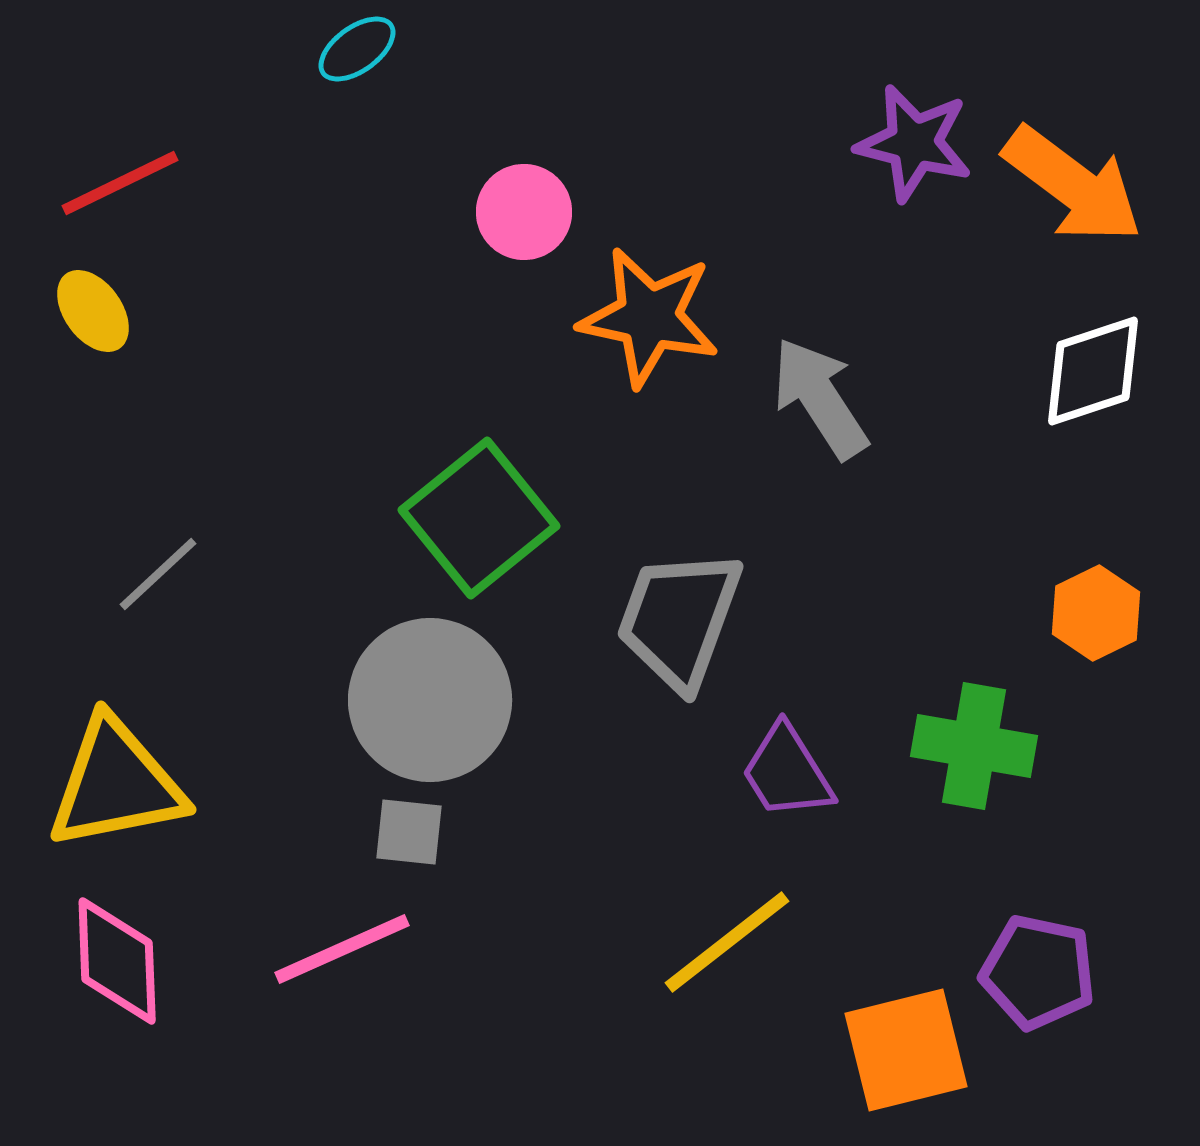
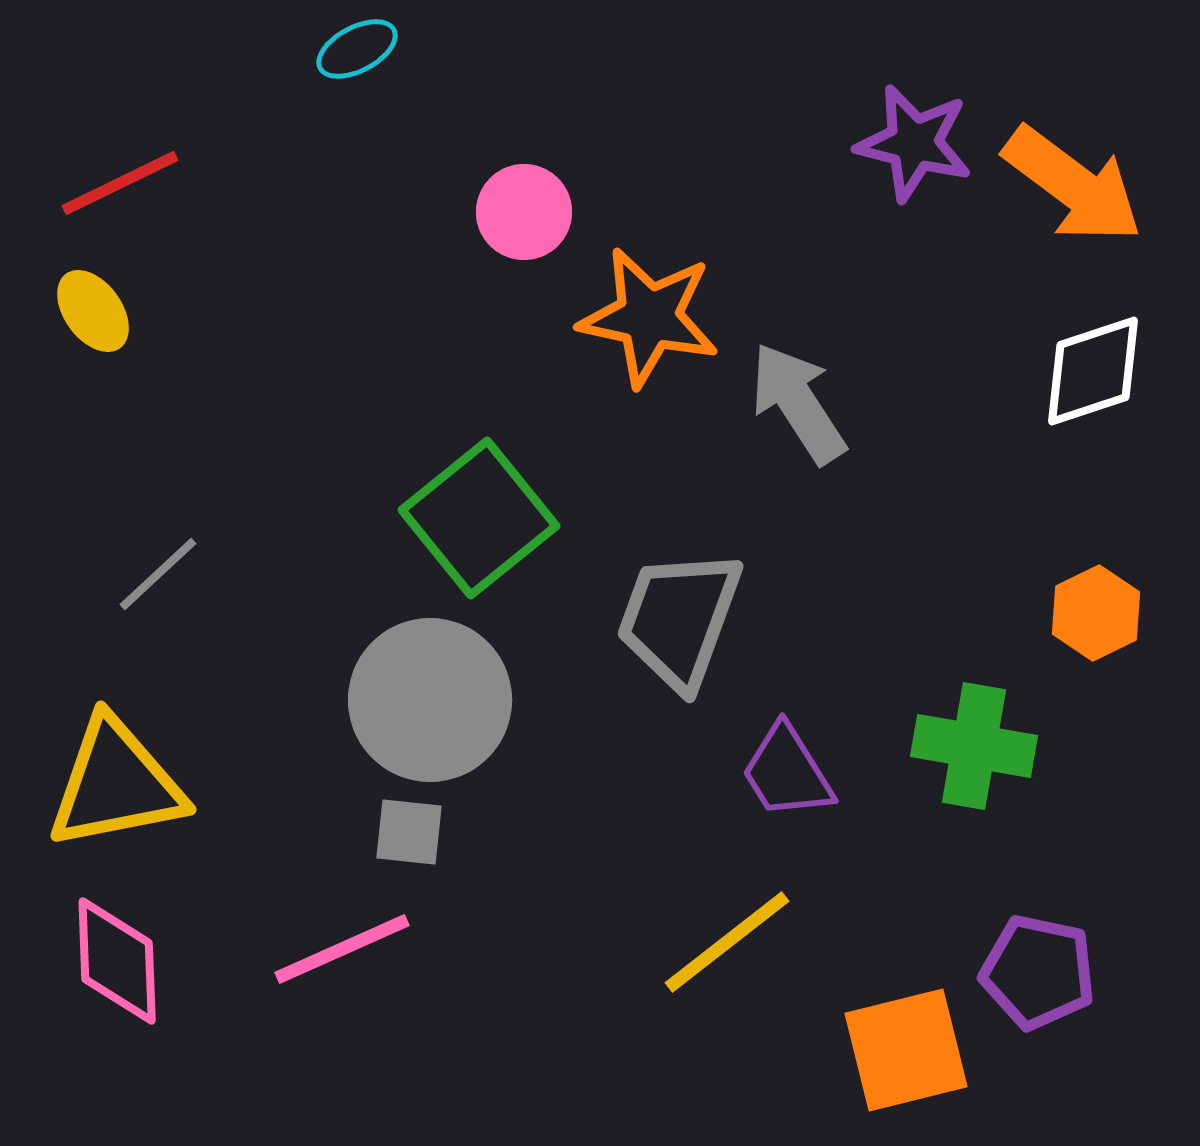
cyan ellipse: rotated 8 degrees clockwise
gray arrow: moved 22 px left, 5 px down
